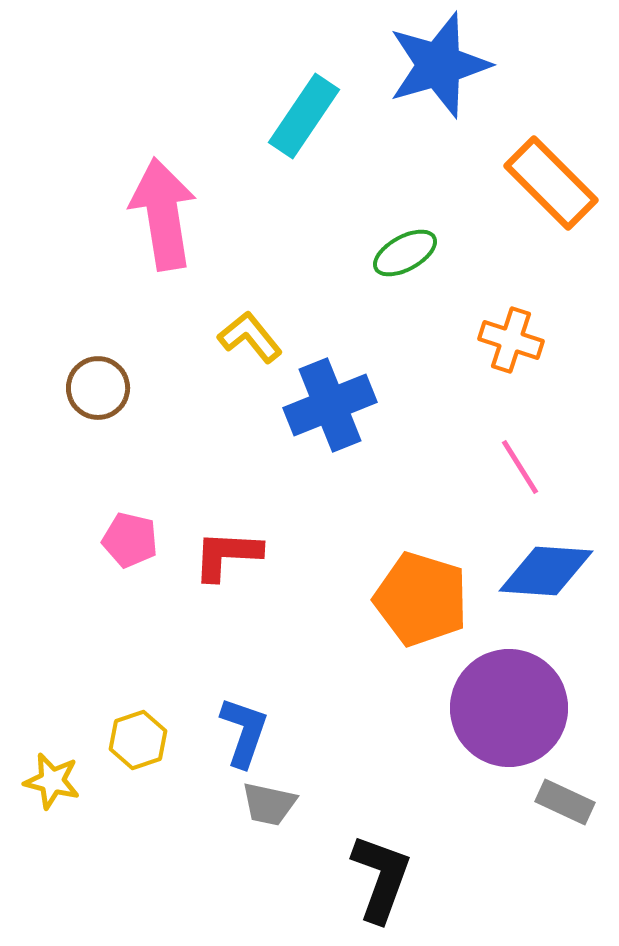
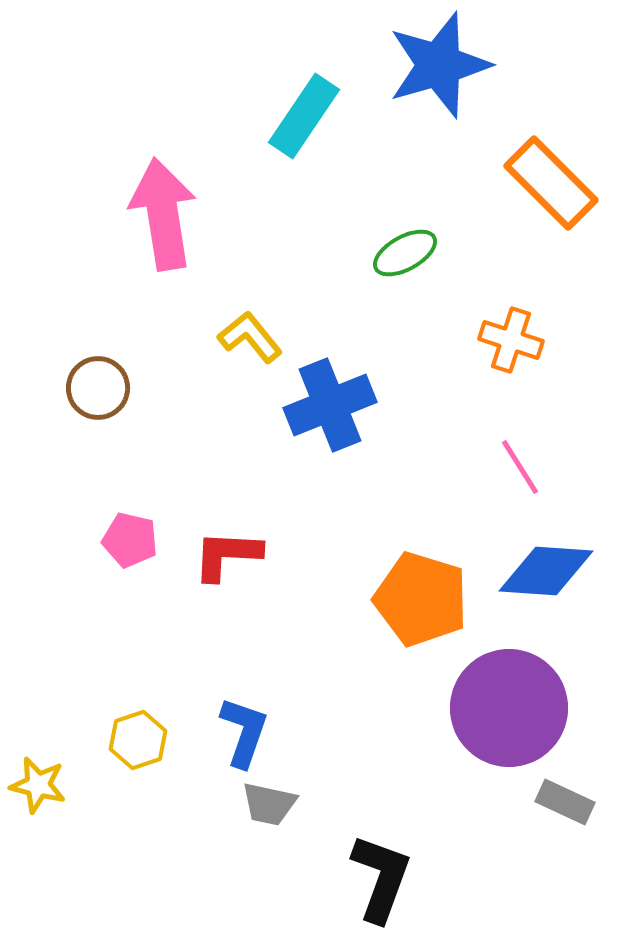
yellow star: moved 14 px left, 4 px down
